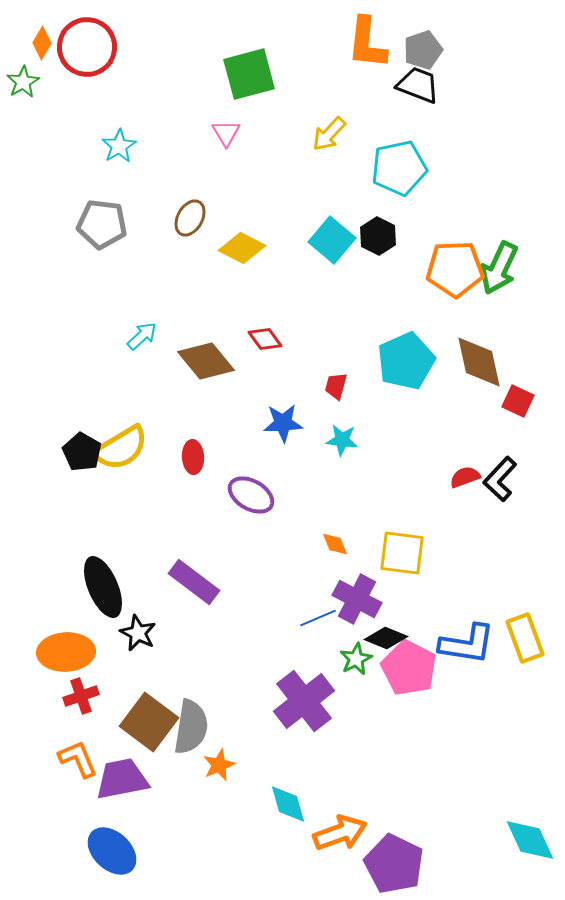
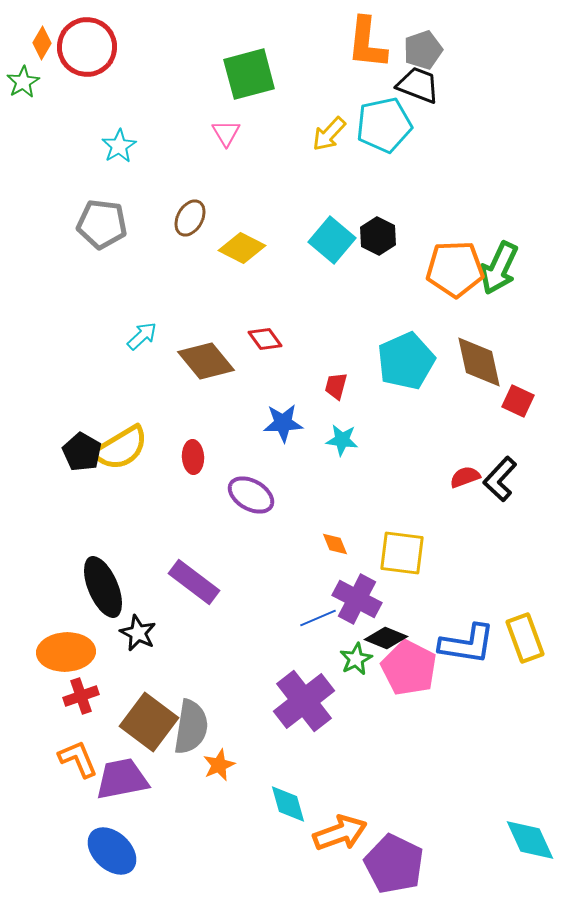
cyan pentagon at (399, 168): moved 15 px left, 43 px up
